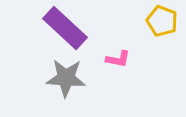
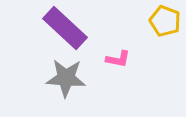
yellow pentagon: moved 3 px right
